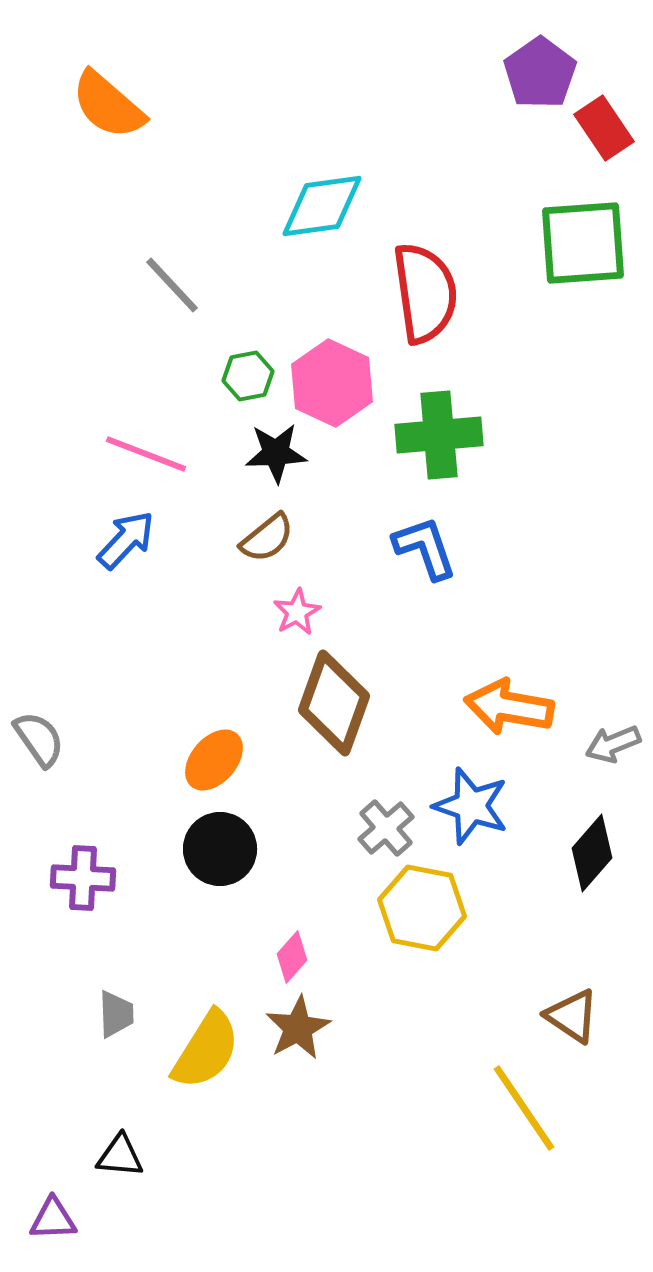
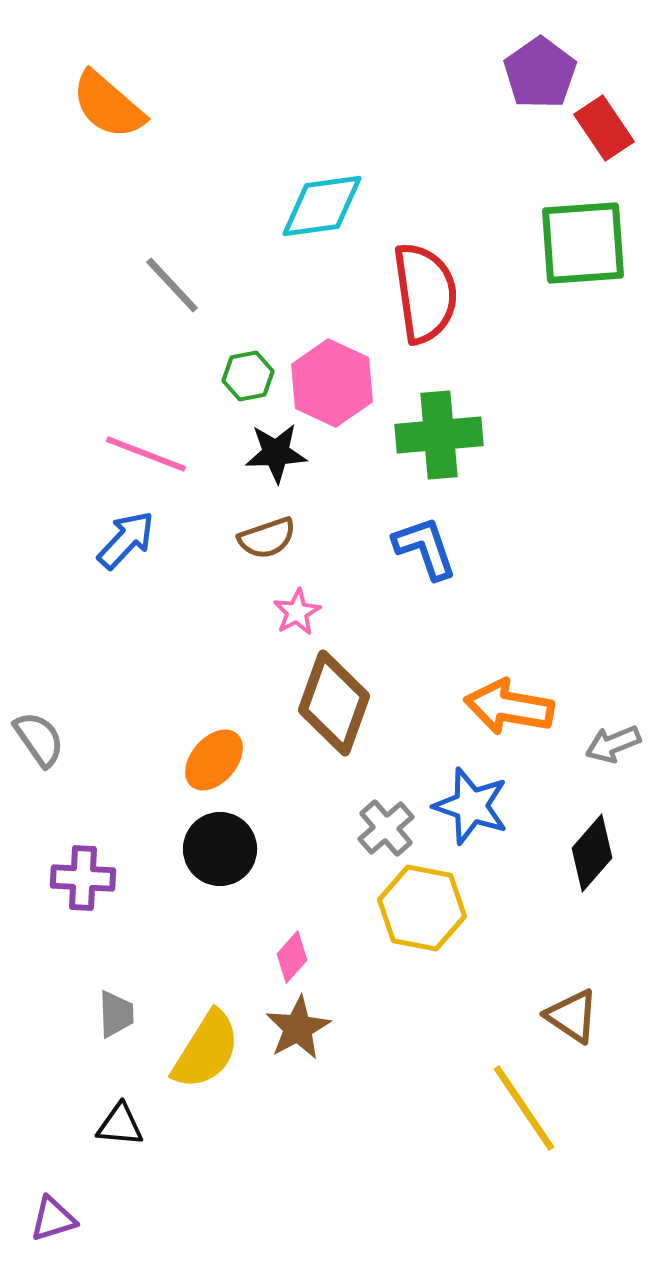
brown semicircle: rotated 20 degrees clockwise
black triangle: moved 31 px up
purple triangle: rotated 15 degrees counterclockwise
